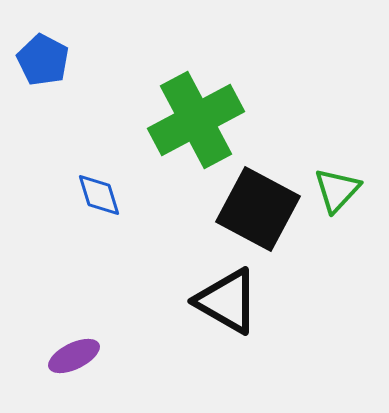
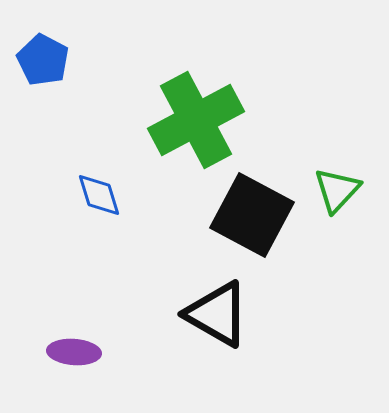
black square: moved 6 px left, 6 px down
black triangle: moved 10 px left, 13 px down
purple ellipse: moved 4 px up; rotated 30 degrees clockwise
